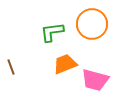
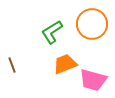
green L-shape: rotated 25 degrees counterclockwise
brown line: moved 1 px right, 2 px up
pink trapezoid: moved 2 px left
